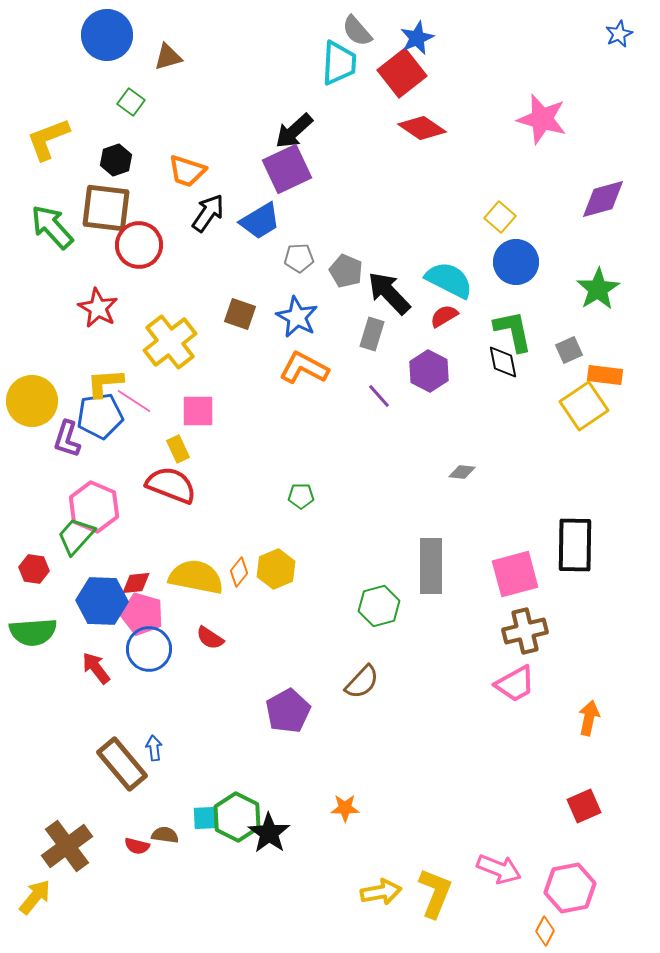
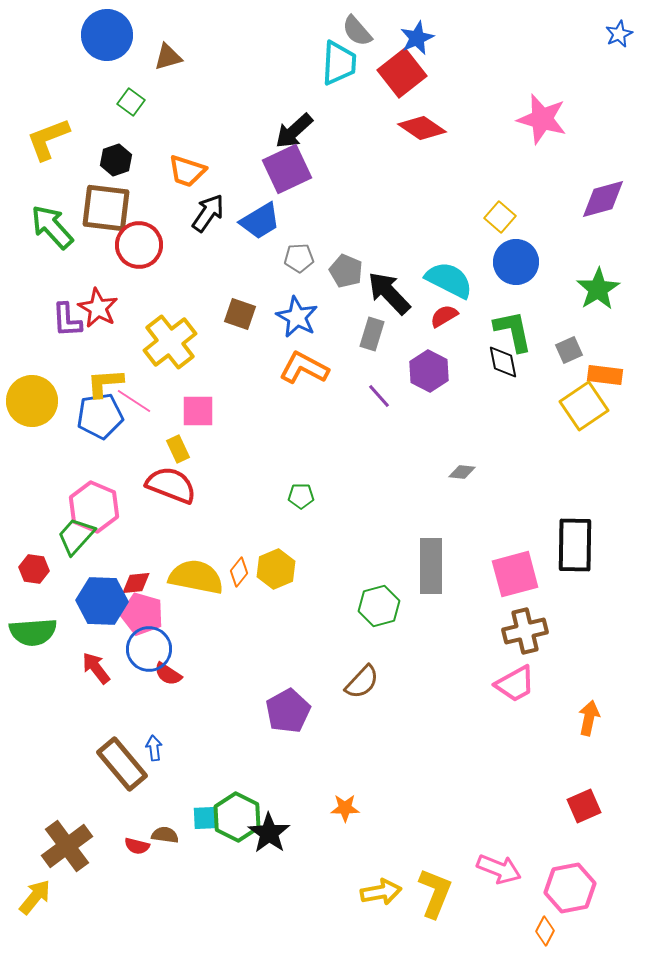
purple L-shape at (67, 439): moved 119 px up; rotated 21 degrees counterclockwise
red semicircle at (210, 638): moved 42 px left, 36 px down
